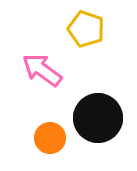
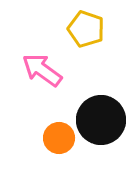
black circle: moved 3 px right, 2 px down
orange circle: moved 9 px right
